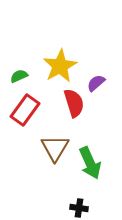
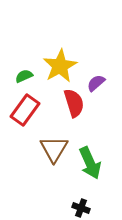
green semicircle: moved 5 px right
brown triangle: moved 1 px left, 1 px down
black cross: moved 2 px right; rotated 12 degrees clockwise
